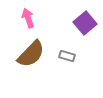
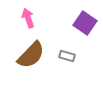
purple square: rotated 15 degrees counterclockwise
brown semicircle: moved 1 px down
